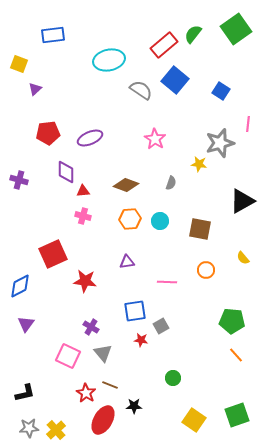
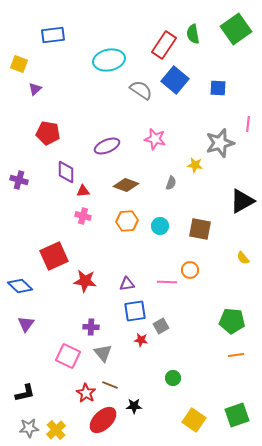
green semicircle at (193, 34): rotated 48 degrees counterclockwise
red rectangle at (164, 45): rotated 16 degrees counterclockwise
blue square at (221, 91): moved 3 px left, 3 px up; rotated 30 degrees counterclockwise
red pentagon at (48, 133): rotated 15 degrees clockwise
purple ellipse at (90, 138): moved 17 px right, 8 px down
pink star at (155, 139): rotated 20 degrees counterclockwise
yellow star at (199, 164): moved 4 px left, 1 px down
orange hexagon at (130, 219): moved 3 px left, 2 px down
cyan circle at (160, 221): moved 5 px down
red square at (53, 254): moved 1 px right, 2 px down
purple triangle at (127, 262): moved 22 px down
orange circle at (206, 270): moved 16 px left
blue diamond at (20, 286): rotated 70 degrees clockwise
purple cross at (91, 327): rotated 28 degrees counterclockwise
orange line at (236, 355): rotated 56 degrees counterclockwise
red ellipse at (103, 420): rotated 16 degrees clockwise
